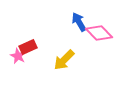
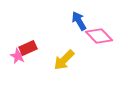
blue arrow: moved 1 px up
pink diamond: moved 3 px down
red rectangle: moved 1 px down
